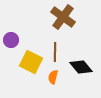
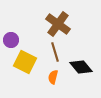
brown cross: moved 5 px left, 7 px down
brown line: rotated 18 degrees counterclockwise
yellow square: moved 6 px left
